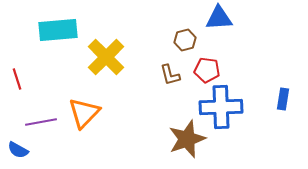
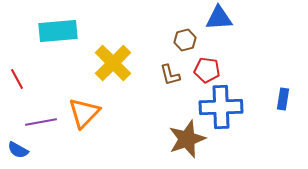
cyan rectangle: moved 1 px down
yellow cross: moved 7 px right, 6 px down
red line: rotated 10 degrees counterclockwise
